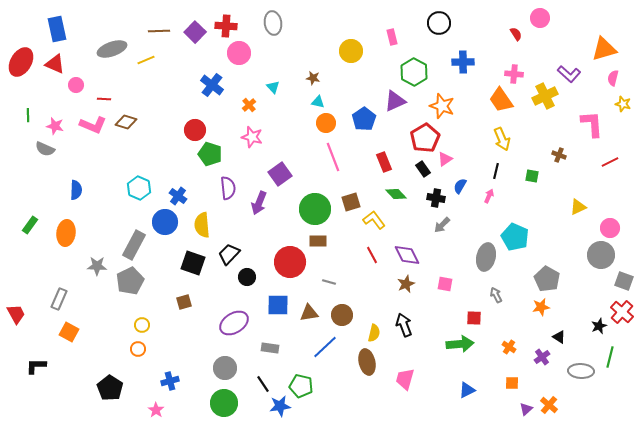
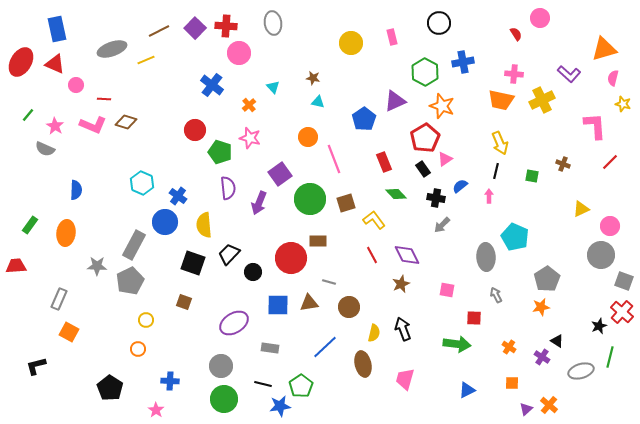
brown line at (159, 31): rotated 25 degrees counterclockwise
purple square at (195, 32): moved 4 px up
yellow circle at (351, 51): moved 8 px up
blue cross at (463, 62): rotated 10 degrees counterclockwise
green hexagon at (414, 72): moved 11 px right
yellow cross at (545, 96): moved 3 px left, 4 px down
orange trapezoid at (501, 100): rotated 44 degrees counterclockwise
green line at (28, 115): rotated 40 degrees clockwise
orange circle at (326, 123): moved 18 px left, 14 px down
pink L-shape at (592, 124): moved 3 px right, 2 px down
pink star at (55, 126): rotated 18 degrees clockwise
pink star at (252, 137): moved 2 px left, 1 px down
yellow arrow at (502, 139): moved 2 px left, 4 px down
green pentagon at (210, 154): moved 10 px right, 2 px up
brown cross at (559, 155): moved 4 px right, 9 px down
pink line at (333, 157): moved 1 px right, 2 px down
red line at (610, 162): rotated 18 degrees counterclockwise
blue semicircle at (460, 186): rotated 21 degrees clockwise
cyan hexagon at (139, 188): moved 3 px right, 5 px up
pink arrow at (489, 196): rotated 24 degrees counterclockwise
brown square at (351, 202): moved 5 px left, 1 px down
yellow triangle at (578, 207): moved 3 px right, 2 px down
green circle at (315, 209): moved 5 px left, 10 px up
yellow semicircle at (202, 225): moved 2 px right
pink circle at (610, 228): moved 2 px up
gray ellipse at (486, 257): rotated 16 degrees counterclockwise
red circle at (290, 262): moved 1 px right, 4 px up
black circle at (247, 277): moved 6 px right, 5 px up
gray pentagon at (547, 279): rotated 10 degrees clockwise
brown star at (406, 284): moved 5 px left
pink square at (445, 284): moved 2 px right, 6 px down
brown square at (184, 302): rotated 35 degrees clockwise
brown triangle at (309, 313): moved 10 px up
red trapezoid at (16, 314): moved 48 px up; rotated 65 degrees counterclockwise
brown circle at (342, 315): moved 7 px right, 8 px up
yellow circle at (142, 325): moved 4 px right, 5 px up
black arrow at (404, 325): moved 1 px left, 4 px down
black triangle at (559, 337): moved 2 px left, 4 px down
green arrow at (460, 344): moved 3 px left; rotated 12 degrees clockwise
purple cross at (542, 357): rotated 21 degrees counterclockwise
brown ellipse at (367, 362): moved 4 px left, 2 px down
black L-shape at (36, 366): rotated 15 degrees counterclockwise
gray circle at (225, 368): moved 4 px left, 2 px up
gray ellipse at (581, 371): rotated 20 degrees counterclockwise
blue cross at (170, 381): rotated 18 degrees clockwise
black line at (263, 384): rotated 42 degrees counterclockwise
green pentagon at (301, 386): rotated 25 degrees clockwise
green circle at (224, 403): moved 4 px up
